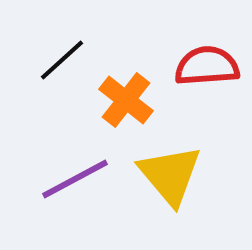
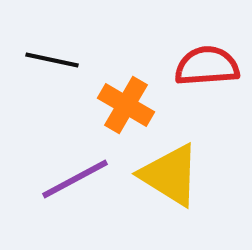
black line: moved 10 px left; rotated 54 degrees clockwise
orange cross: moved 5 px down; rotated 8 degrees counterclockwise
yellow triangle: rotated 18 degrees counterclockwise
